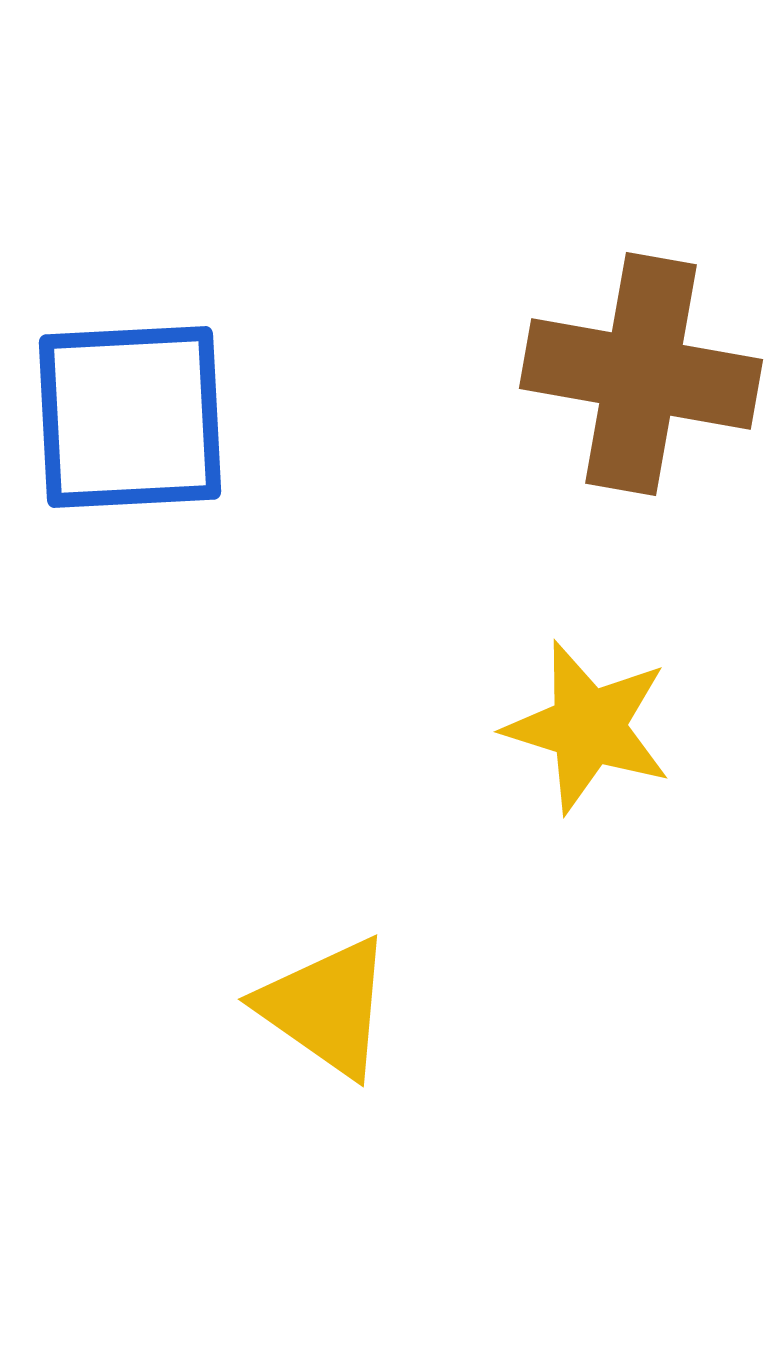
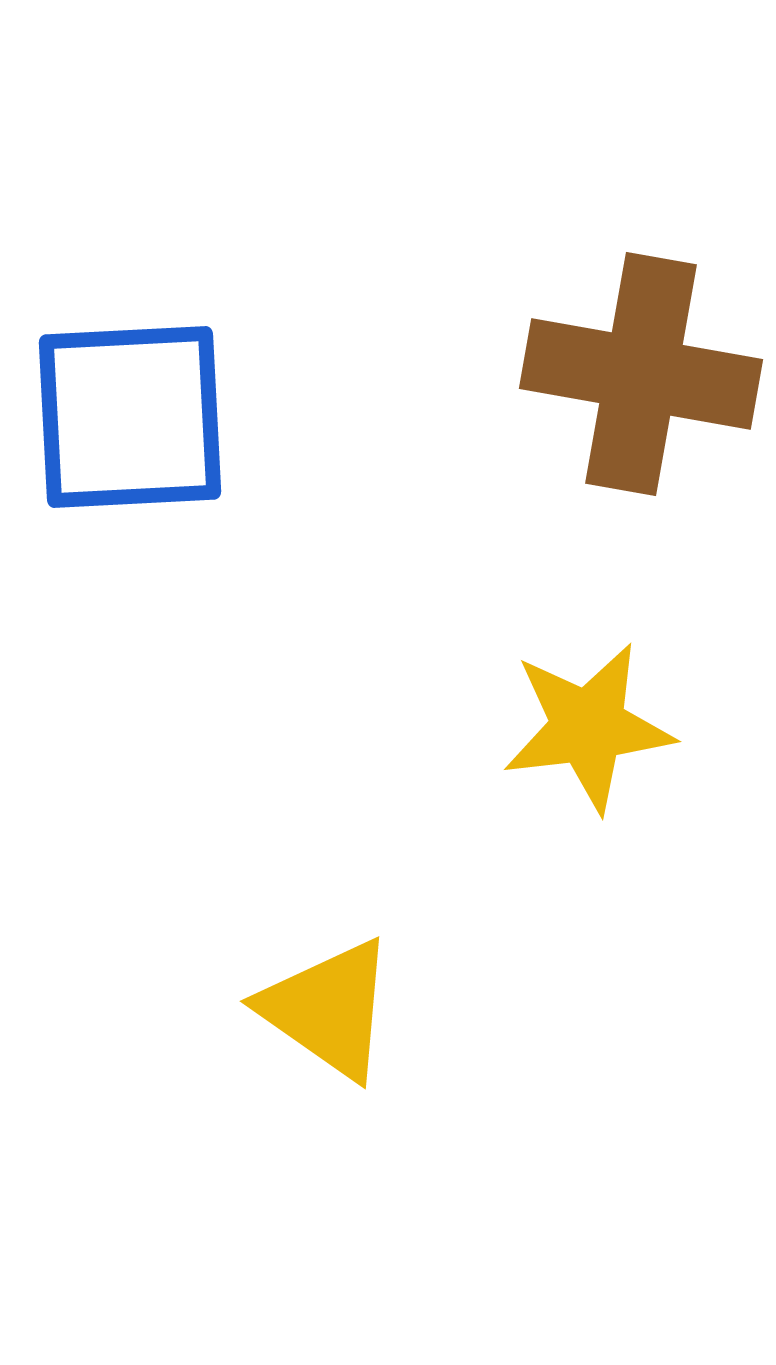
yellow star: rotated 24 degrees counterclockwise
yellow triangle: moved 2 px right, 2 px down
